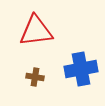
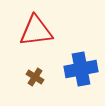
brown cross: rotated 24 degrees clockwise
